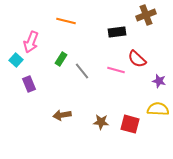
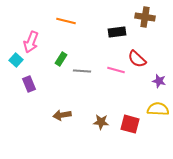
brown cross: moved 1 px left, 2 px down; rotated 30 degrees clockwise
gray line: rotated 48 degrees counterclockwise
